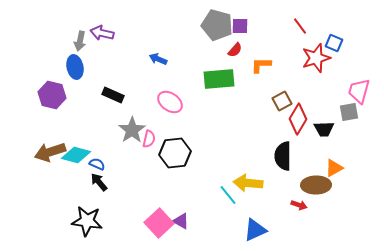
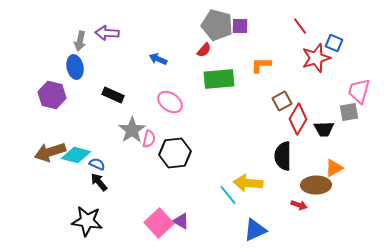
purple arrow: moved 5 px right; rotated 10 degrees counterclockwise
red semicircle: moved 31 px left
